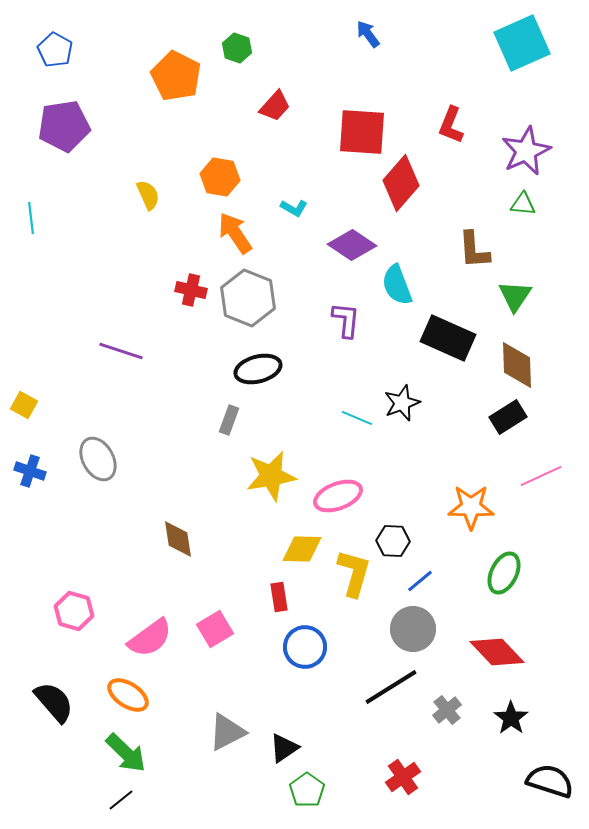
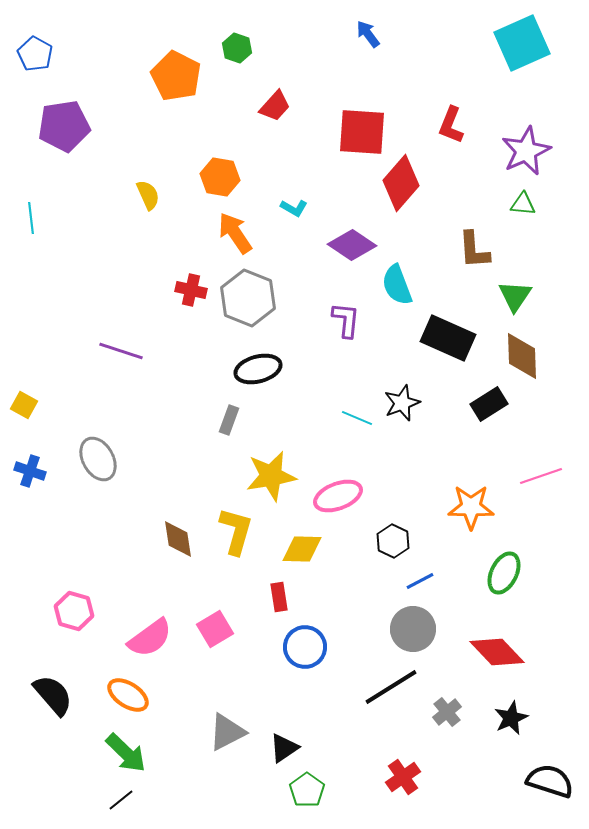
blue pentagon at (55, 50): moved 20 px left, 4 px down
brown diamond at (517, 365): moved 5 px right, 9 px up
black rectangle at (508, 417): moved 19 px left, 13 px up
pink line at (541, 476): rotated 6 degrees clockwise
black hexagon at (393, 541): rotated 24 degrees clockwise
yellow L-shape at (354, 573): moved 118 px left, 42 px up
blue line at (420, 581): rotated 12 degrees clockwise
black semicircle at (54, 702): moved 1 px left, 7 px up
gray cross at (447, 710): moved 2 px down
black star at (511, 718): rotated 12 degrees clockwise
